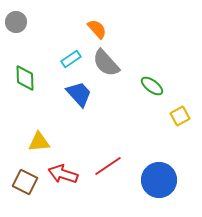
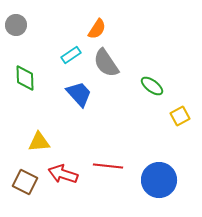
gray circle: moved 3 px down
orange semicircle: rotated 75 degrees clockwise
cyan rectangle: moved 4 px up
gray semicircle: rotated 8 degrees clockwise
red line: rotated 40 degrees clockwise
